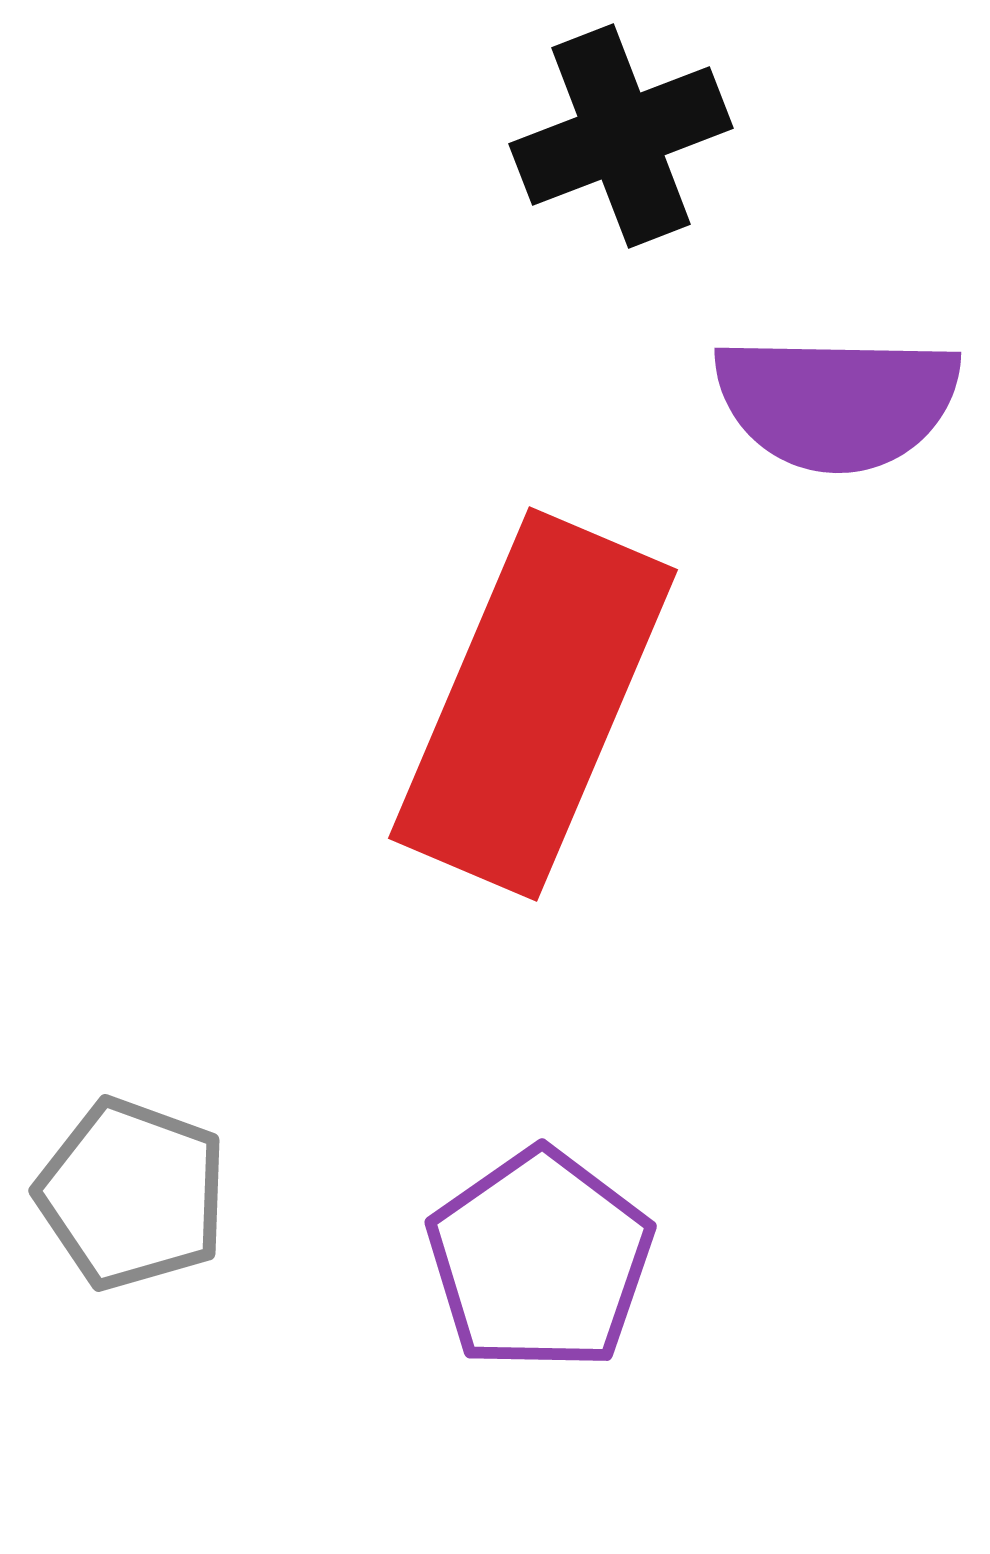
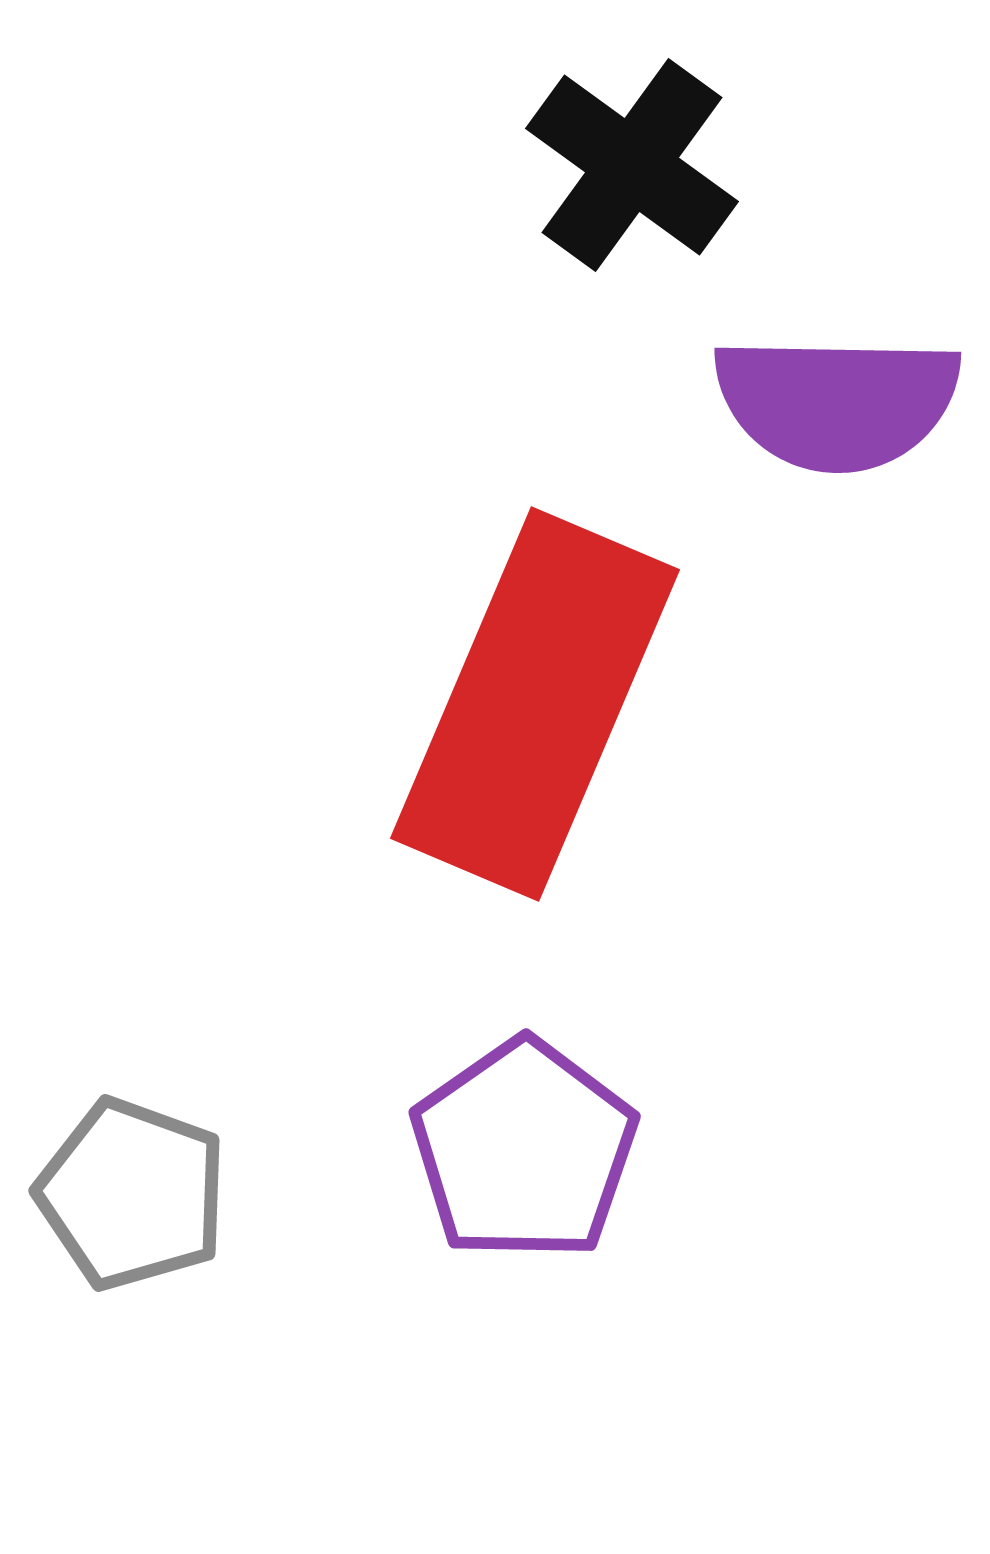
black cross: moved 11 px right, 29 px down; rotated 33 degrees counterclockwise
red rectangle: moved 2 px right
purple pentagon: moved 16 px left, 110 px up
